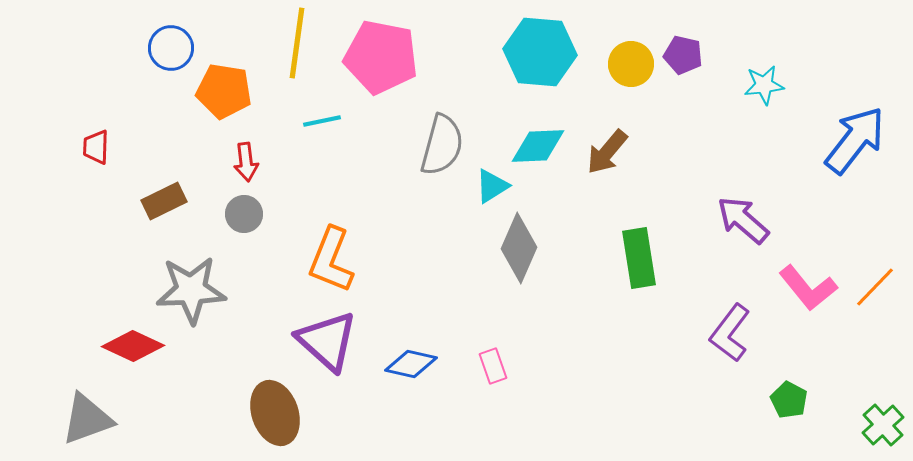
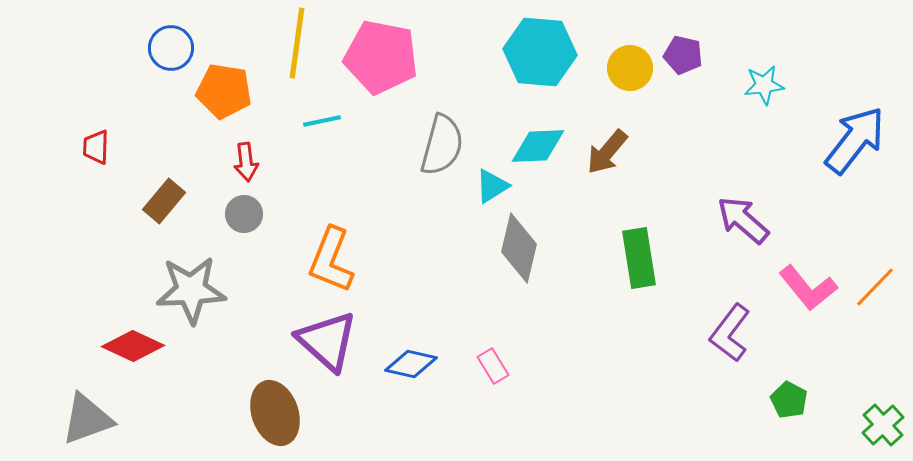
yellow circle: moved 1 px left, 4 px down
brown rectangle: rotated 24 degrees counterclockwise
gray diamond: rotated 10 degrees counterclockwise
pink rectangle: rotated 12 degrees counterclockwise
